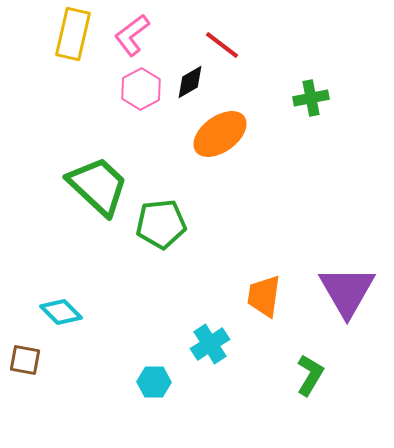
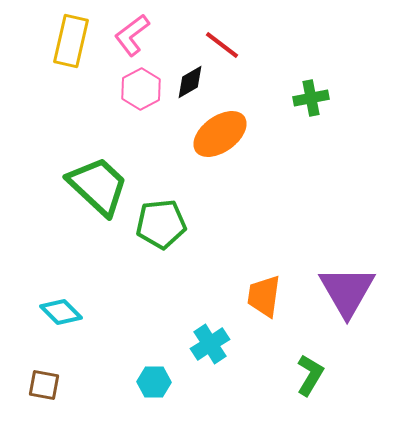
yellow rectangle: moved 2 px left, 7 px down
brown square: moved 19 px right, 25 px down
